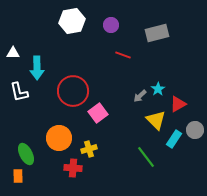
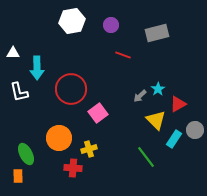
red circle: moved 2 px left, 2 px up
